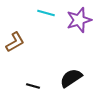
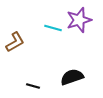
cyan line: moved 7 px right, 15 px down
black semicircle: moved 1 px right, 1 px up; rotated 15 degrees clockwise
